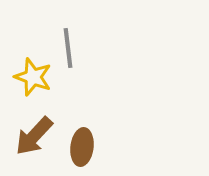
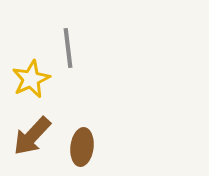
yellow star: moved 2 px left, 2 px down; rotated 27 degrees clockwise
brown arrow: moved 2 px left
